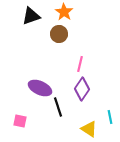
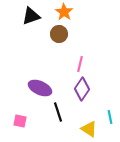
black line: moved 5 px down
